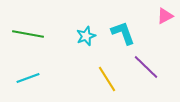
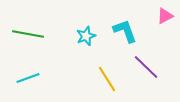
cyan L-shape: moved 2 px right, 2 px up
